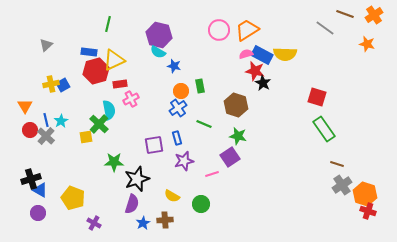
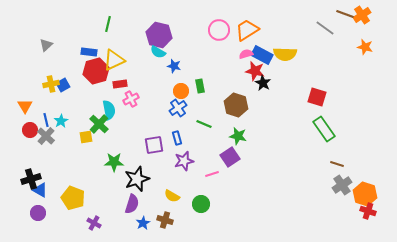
orange cross at (374, 15): moved 12 px left
orange star at (367, 44): moved 2 px left, 3 px down
brown cross at (165, 220): rotated 21 degrees clockwise
